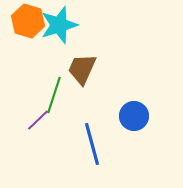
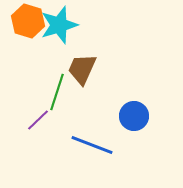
green line: moved 3 px right, 3 px up
blue line: moved 1 px down; rotated 54 degrees counterclockwise
